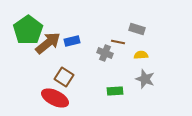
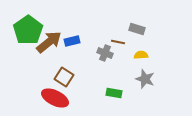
brown arrow: moved 1 px right, 1 px up
green rectangle: moved 1 px left, 2 px down; rotated 14 degrees clockwise
